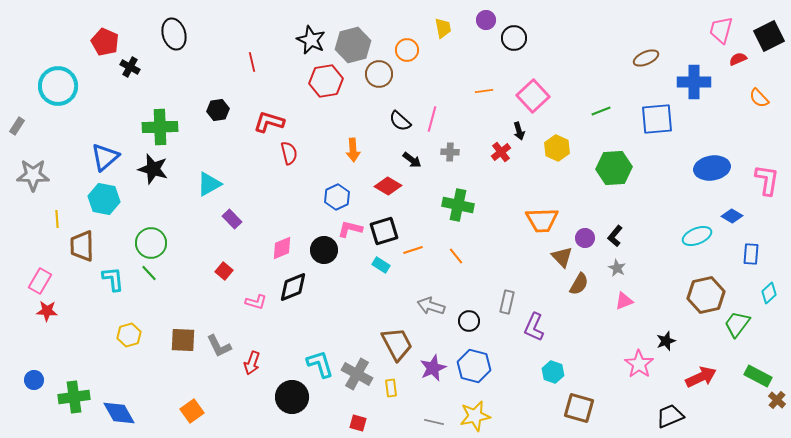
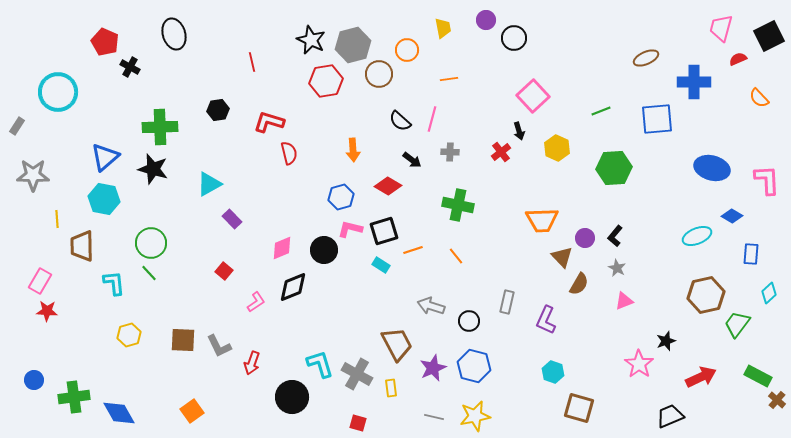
pink trapezoid at (721, 30): moved 2 px up
cyan circle at (58, 86): moved 6 px down
orange line at (484, 91): moved 35 px left, 12 px up
blue ellipse at (712, 168): rotated 24 degrees clockwise
pink L-shape at (767, 180): rotated 12 degrees counterclockwise
blue hexagon at (337, 197): moved 4 px right; rotated 10 degrees clockwise
cyan L-shape at (113, 279): moved 1 px right, 4 px down
pink L-shape at (256, 302): rotated 50 degrees counterclockwise
purple L-shape at (534, 327): moved 12 px right, 7 px up
gray line at (434, 422): moved 5 px up
